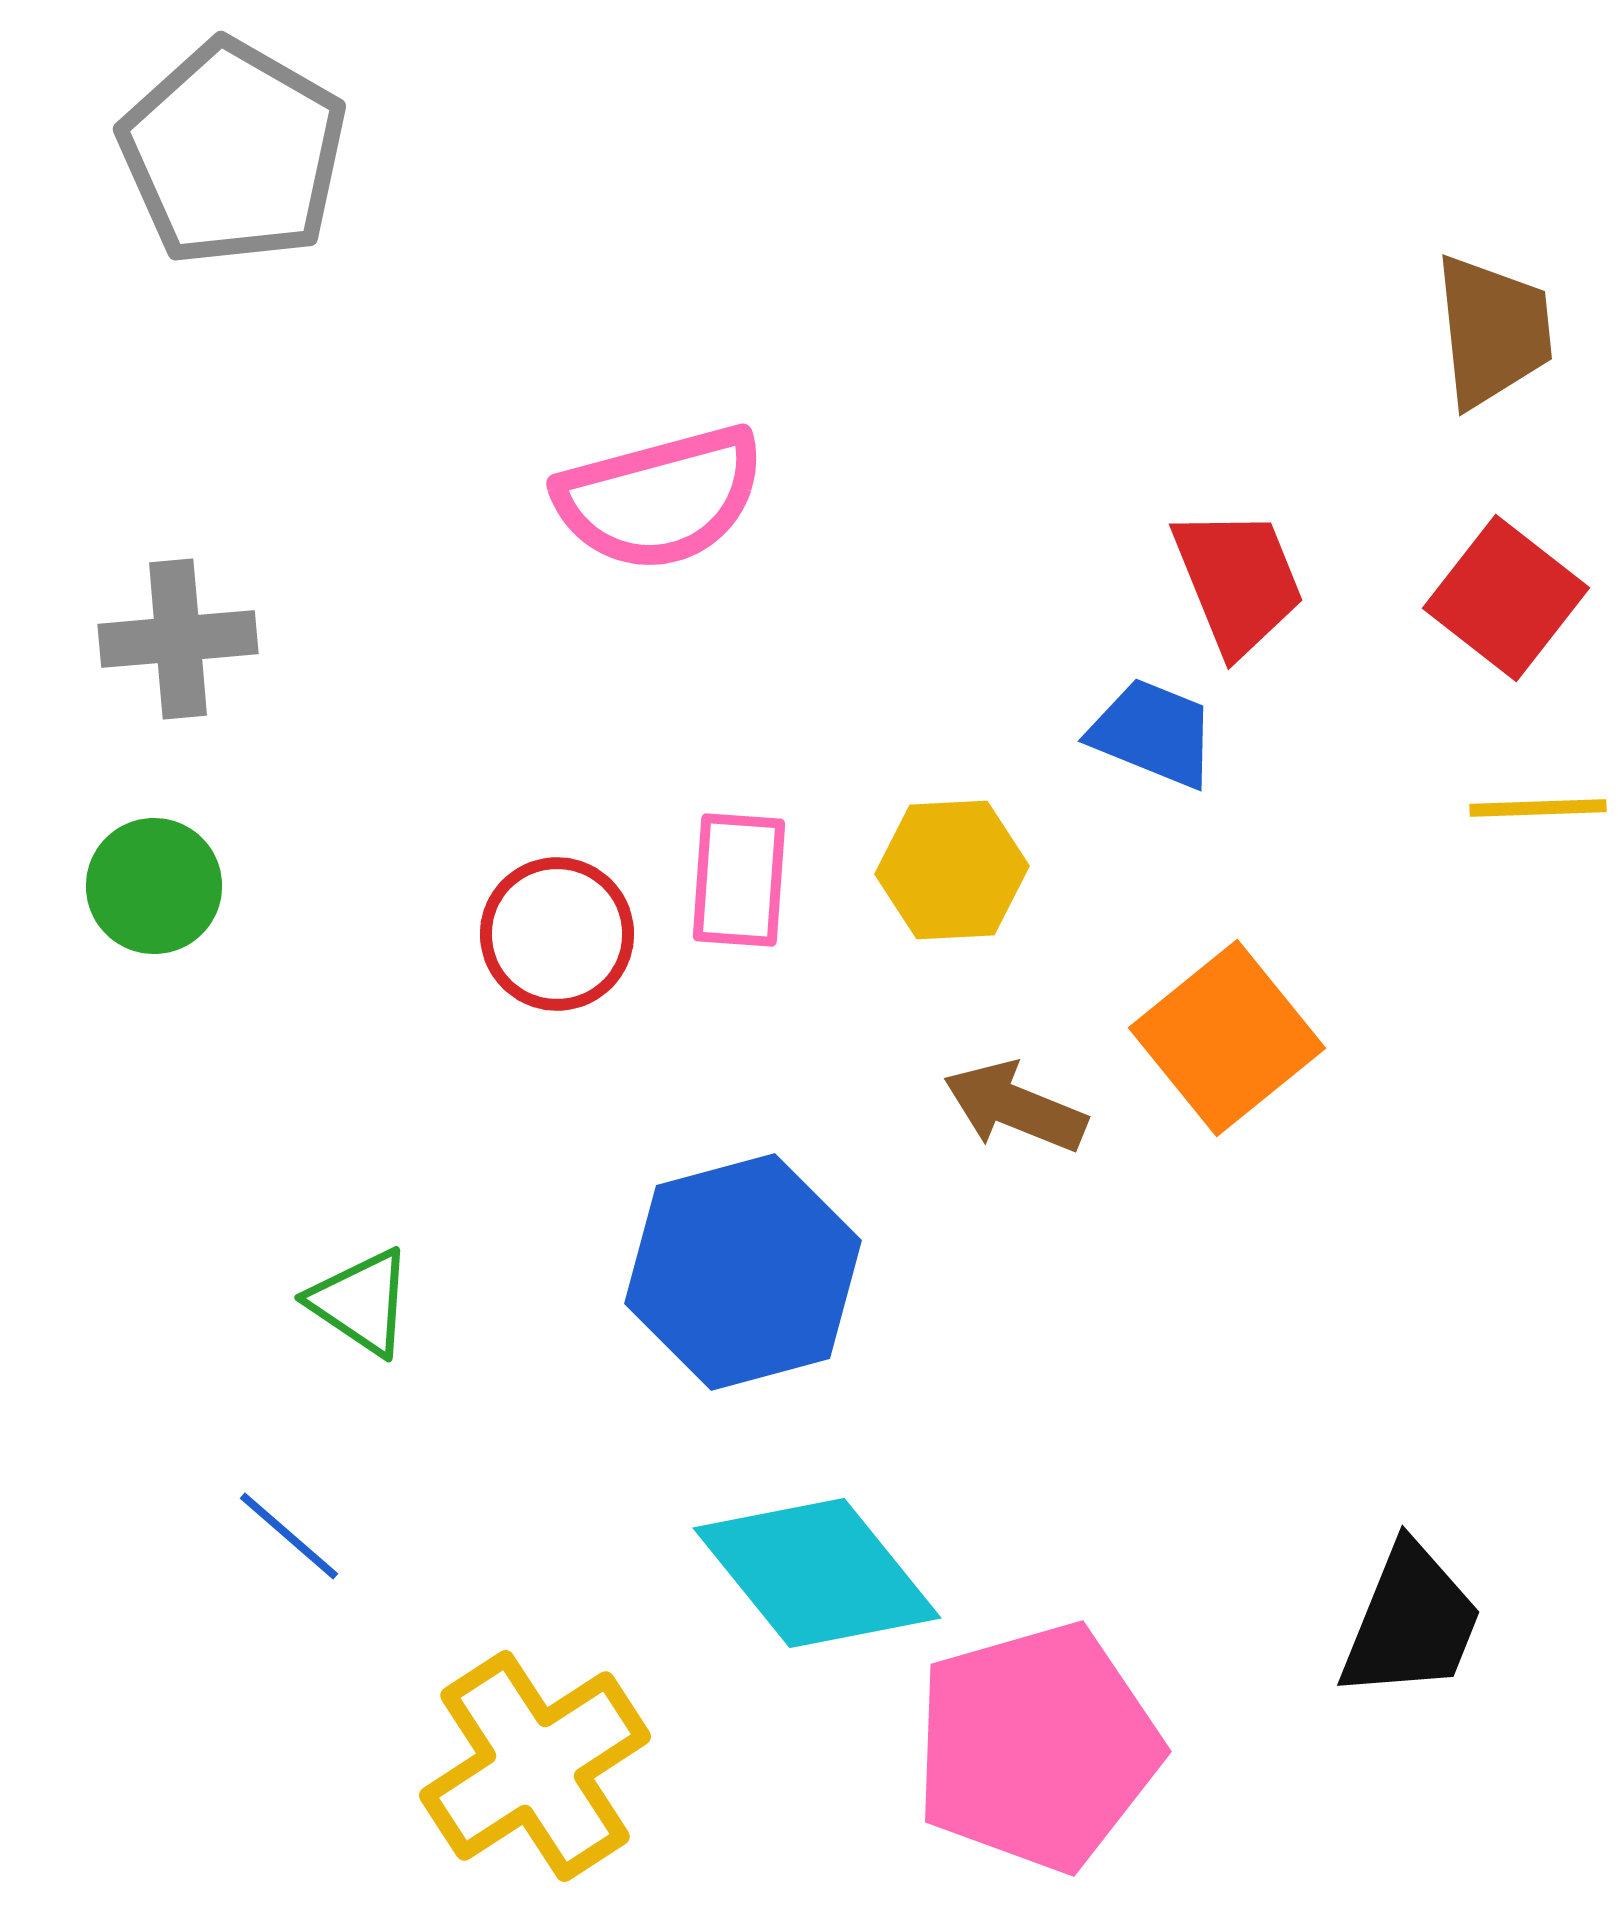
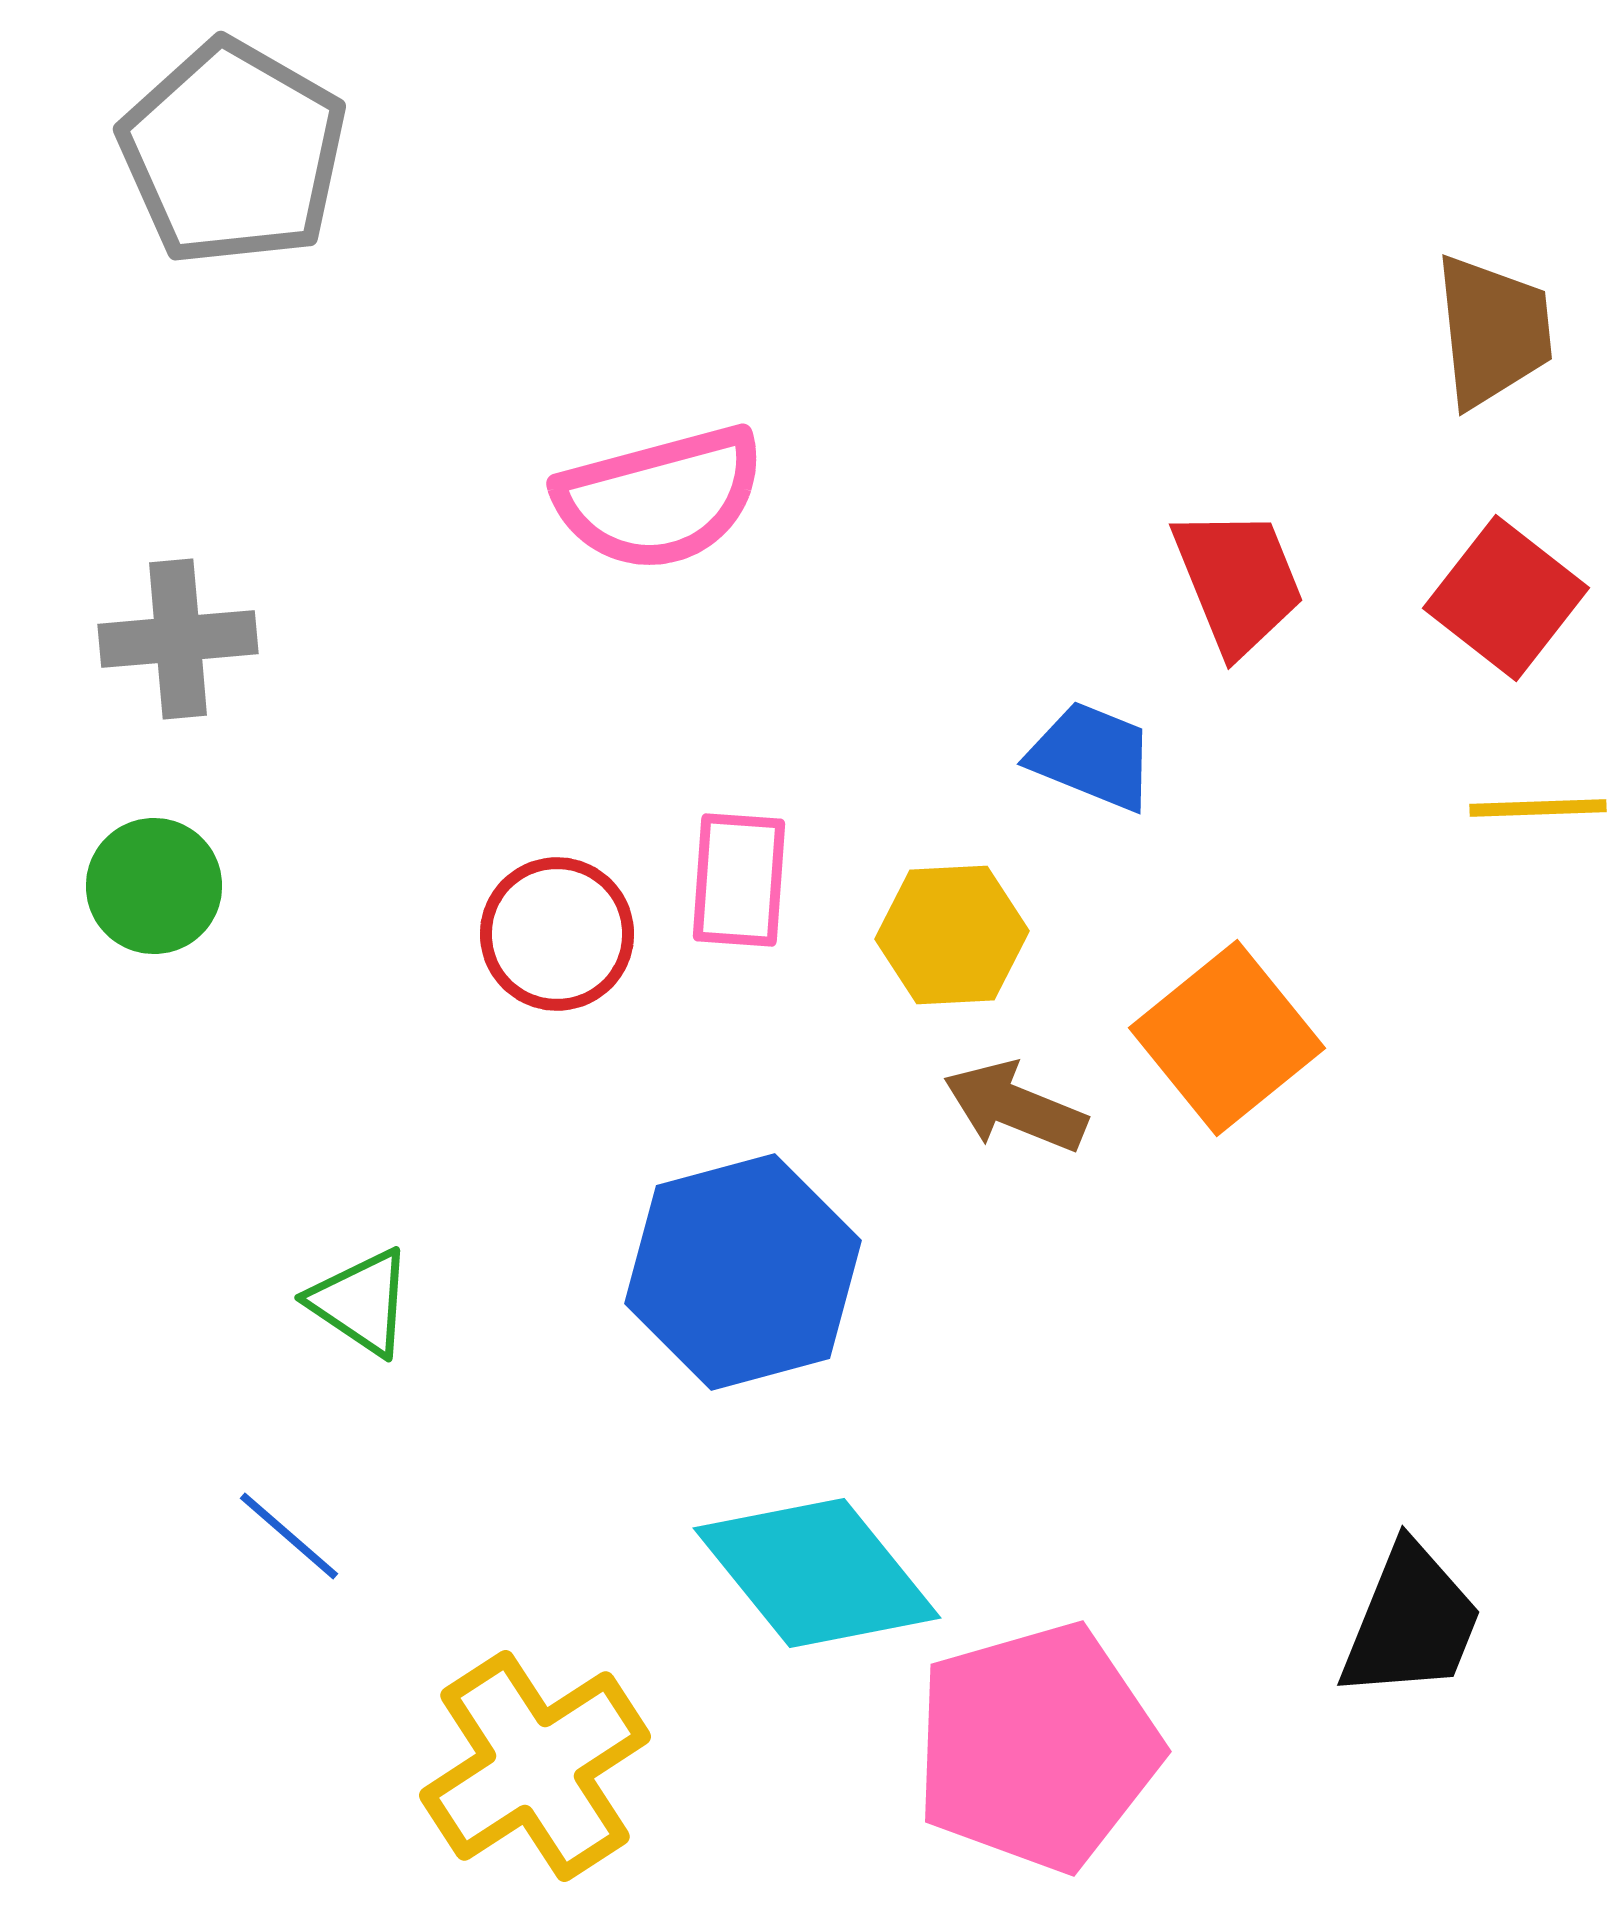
blue trapezoid: moved 61 px left, 23 px down
yellow hexagon: moved 65 px down
